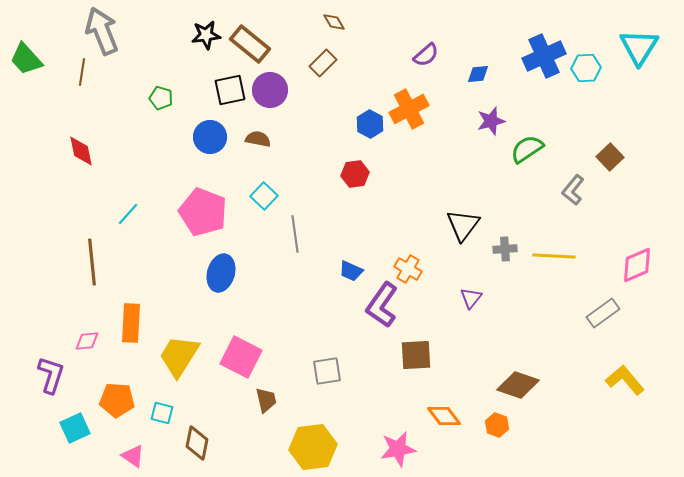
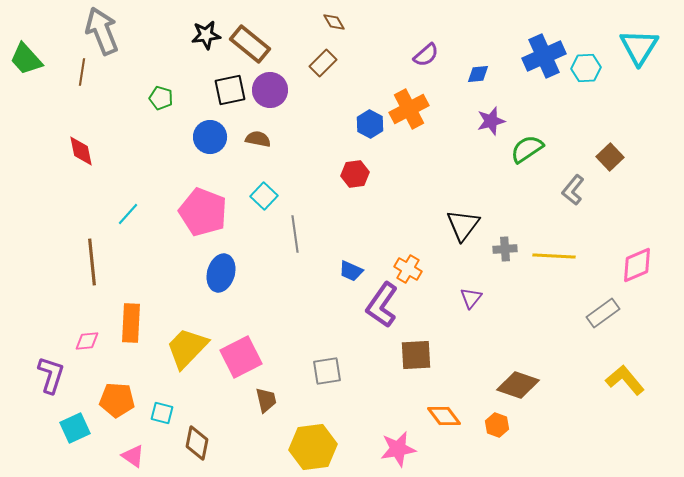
yellow trapezoid at (179, 356): moved 8 px right, 8 px up; rotated 12 degrees clockwise
pink square at (241, 357): rotated 36 degrees clockwise
